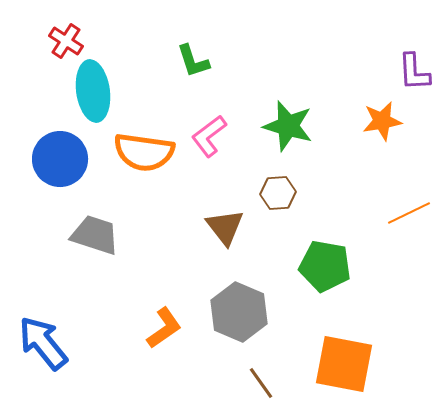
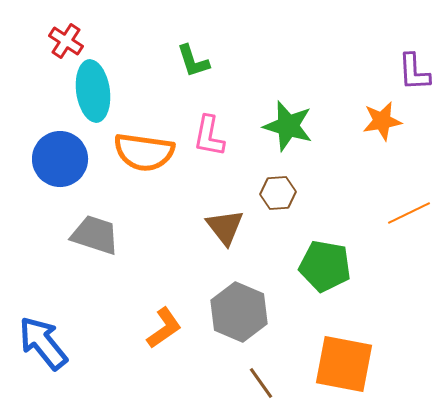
pink L-shape: rotated 42 degrees counterclockwise
